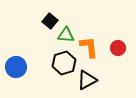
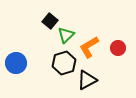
green triangle: rotated 48 degrees counterclockwise
orange L-shape: rotated 115 degrees counterclockwise
blue circle: moved 4 px up
